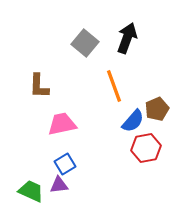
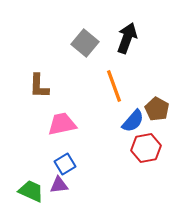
brown pentagon: rotated 20 degrees counterclockwise
